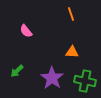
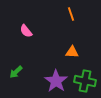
green arrow: moved 1 px left, 1 px down
purple star: moved 4 px right, 3 px down
